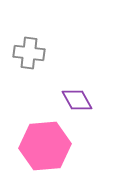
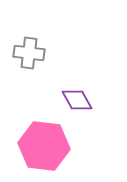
pink hexagon: moved 1 px left; rotated 12 degrees clockwise
